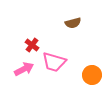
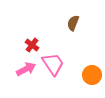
brown semicircle: rotated 126 degrees clockwise
pink trapezoid: moved 1 px left, 2 px down; rotated 140 degrees counterclockwise
pink arrow: moved 2 px right
